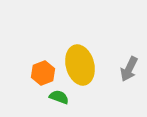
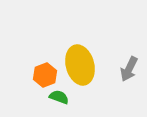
orange hexagon: moved 2 px right, 2 px down
